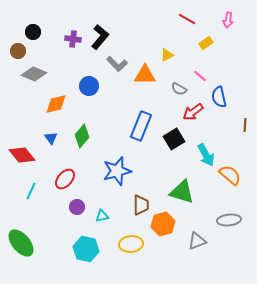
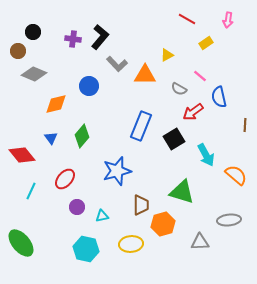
orange semicircle: moved 6 px right
gray triangle: moved 3 px right, 1 px down; rotated 18 degrees clockwise
